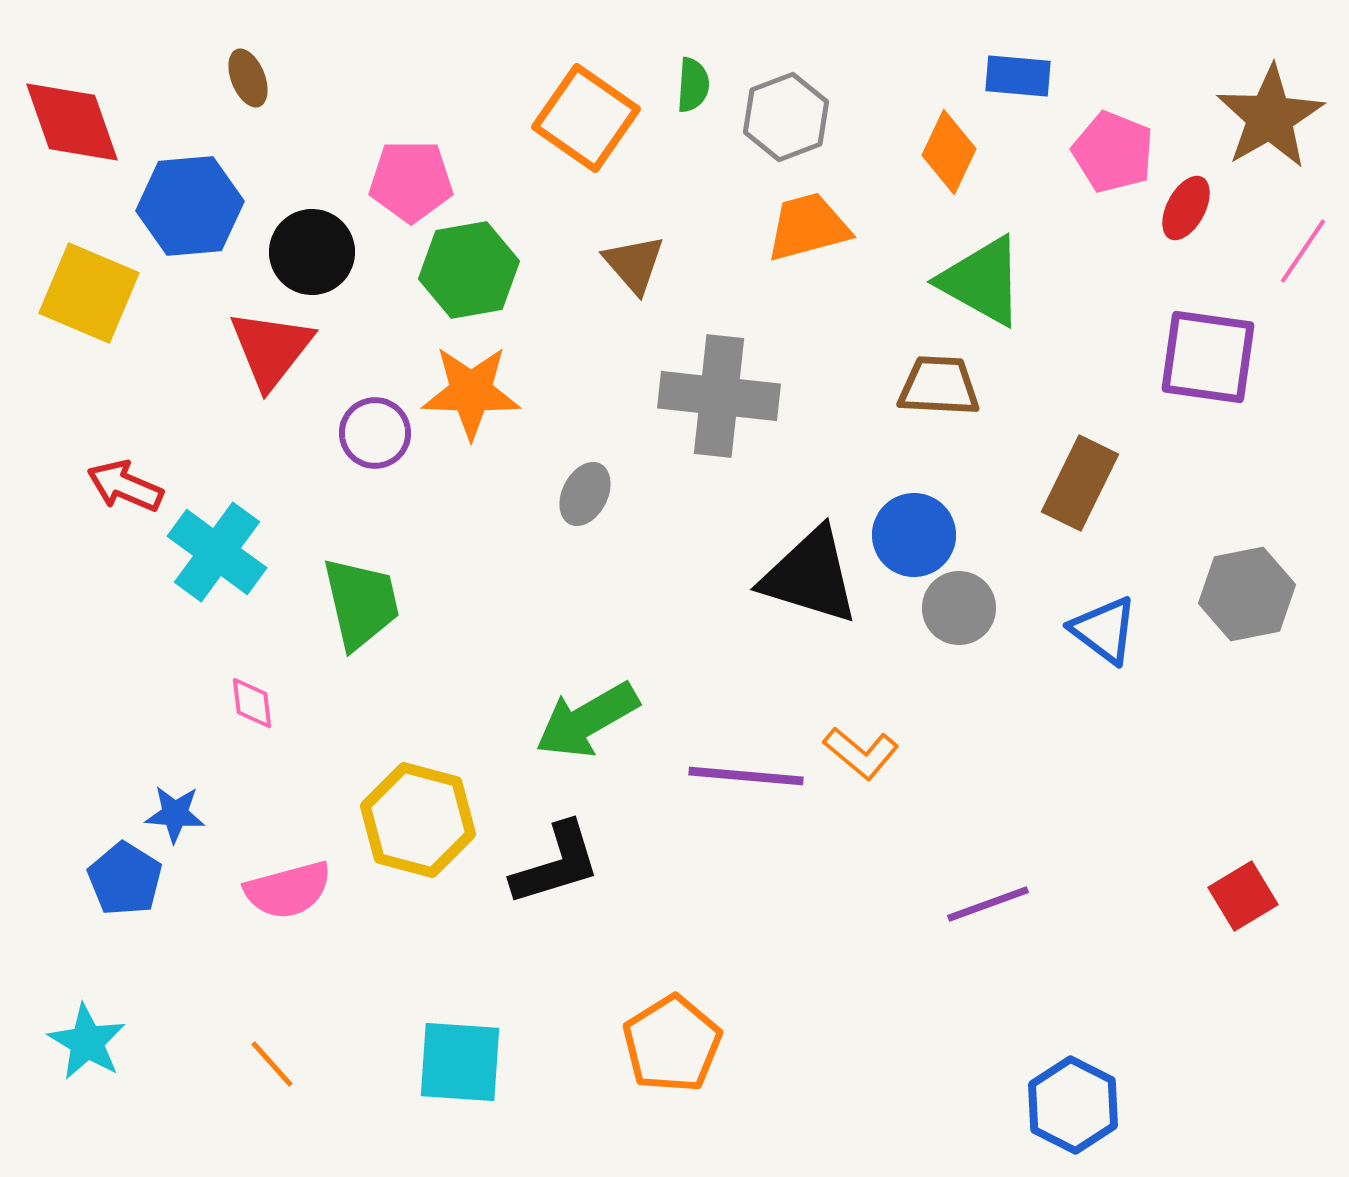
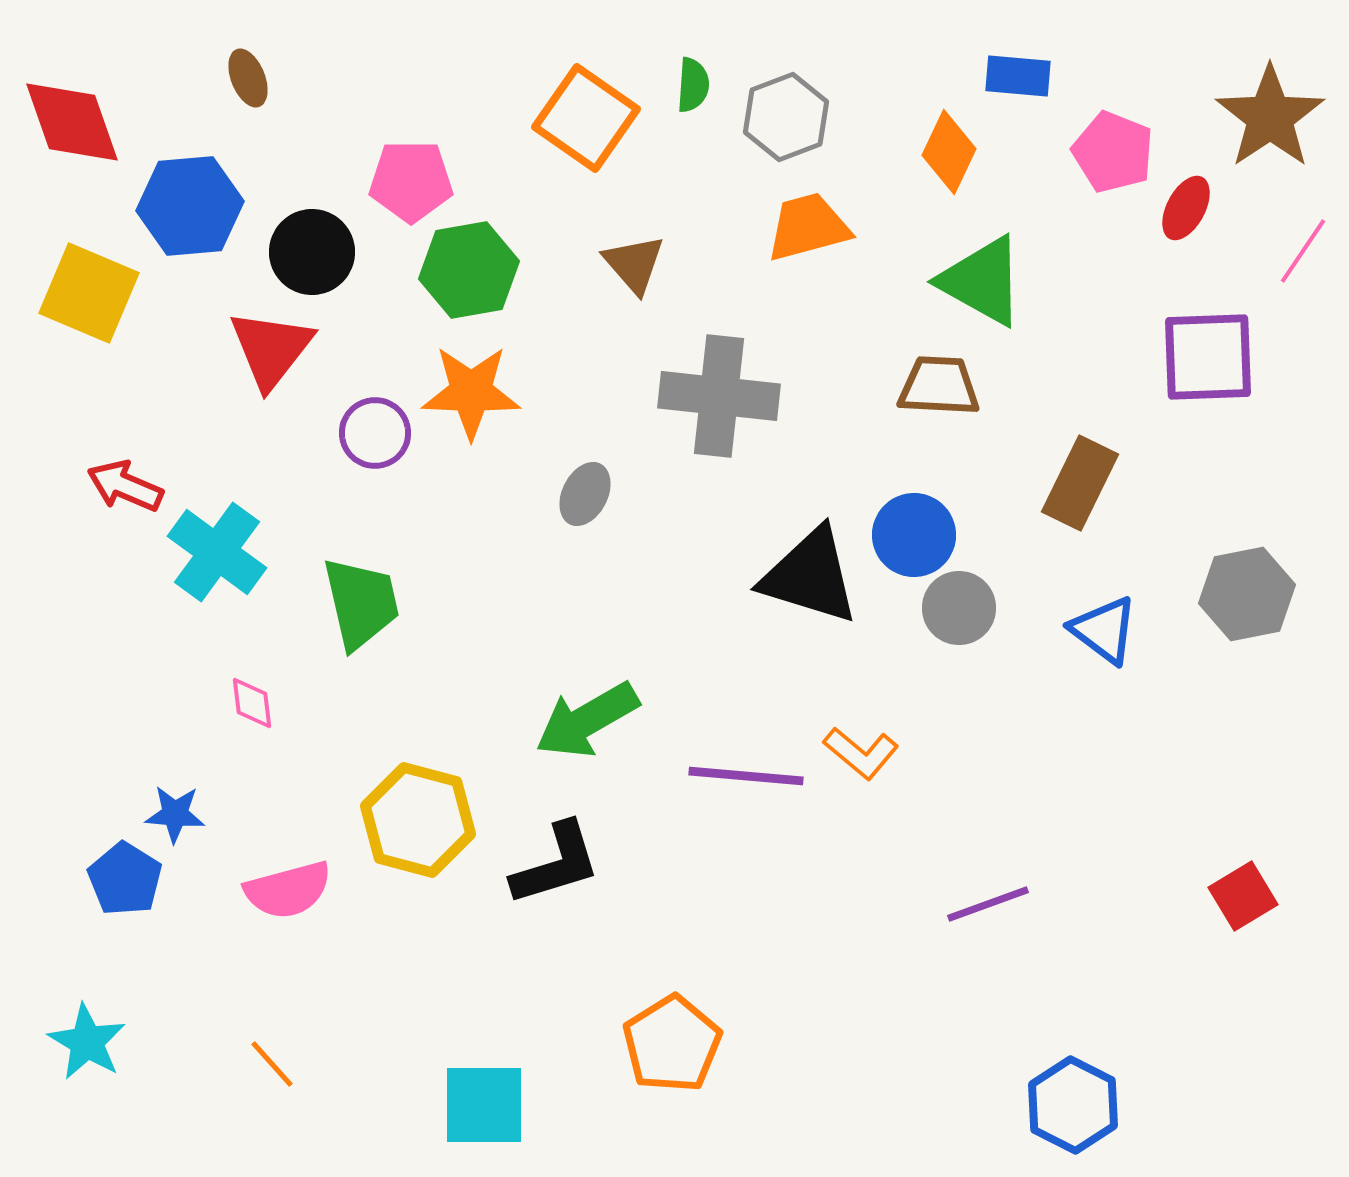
brown star at (1270, 117): rotated 4 degrees counterclockwise
purple square at (1208, 357): rotated 10 degrees counterclockwise
cyan square at (460, 1062): moved 24 px right, 43 px down; rotated 4 degrees counterclockwise
